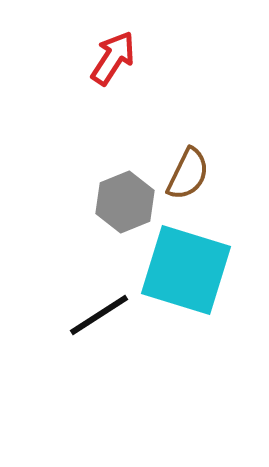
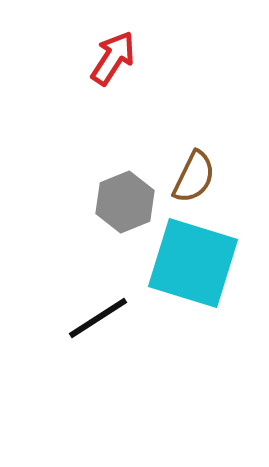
brown semicircle: moved 6 px right, 3 px down
cyan square: moved 7 px right, 7 px up
black line: moved 1 px left, 3 px down
